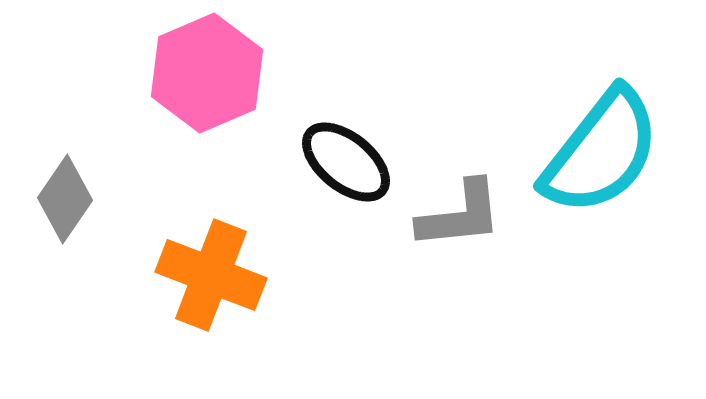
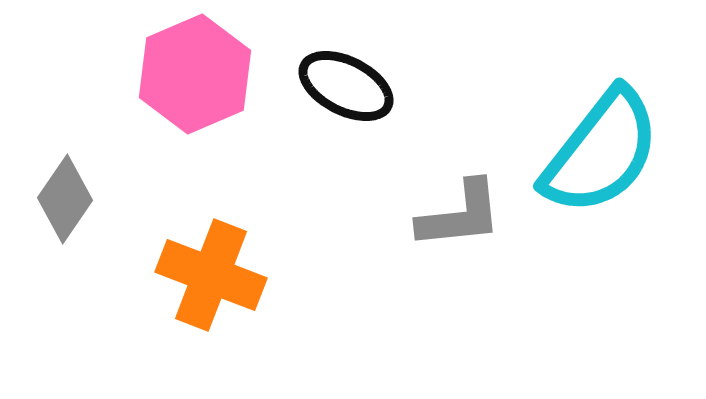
pink hexagon: moved 12 px left, 1 px down
black ellipse: moved 76 px up; rotated 12 degrees counterclockwise
